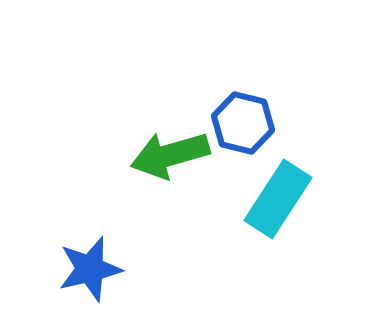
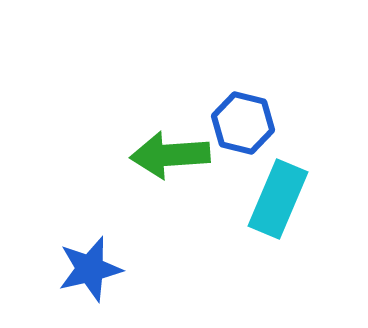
green arrow: rotated 12 degrees clockwise
cyan rectangle: rotated 10 degrees counterclockwise
